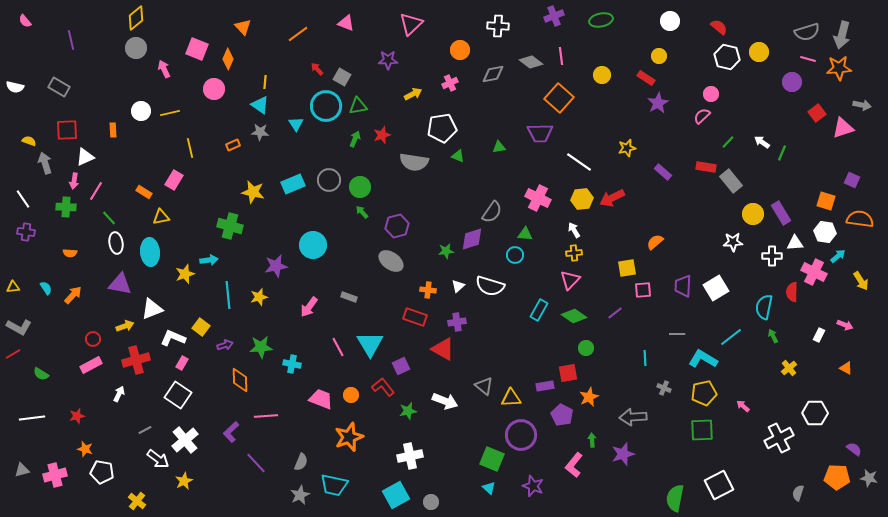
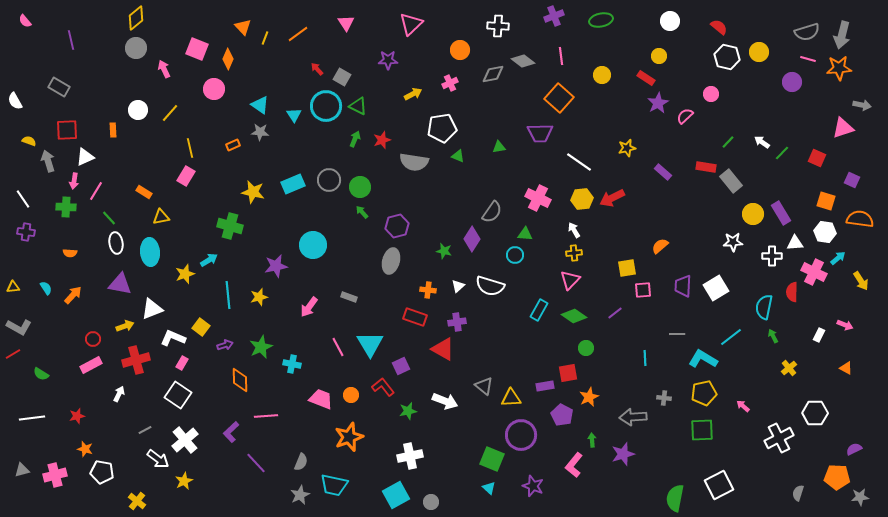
pink triangle at (346, 23): rotated 36 degrees clockwise
gray diamond at (531, 62): moved 8 px left, 1 px up
yellow line at (265, 82): moved 44 px up; rotated 16 degrees clockwise
white semicircle at (15, 87): moved 14 px down; rotated 48 degrees clockwise
green triangle at (358, 106): rotated 36 degrees clockwise
white circle at (141, 111): moved 3 px left, 1 px up
yellow line at (170, 113): rotated 36 degrees counterclockwise
red square at (817, 113): moved 45 px down; rotated 30 degrees counterclockwise
pink semicircle at (702, 116): moved 17 px left
cyan triangle at (296, 124): moved 2 px left, 9 px up
red star at (382, 135): moved 5 px down
green line at (782, 153): rotated 21 degrees clockwise
gray arrow at (45, 163): moved 3 px right, 2 px up
pink rectangle at (174, 180): moved 12 px right, 4 px up
purple diamond at (472, 239): rotated 40 degrees counterclockwise
orange semicircle at (655, 242): moved 5 px right, 4 px down
green star at (446, 251): moved 2 px left; rotated 21 degrees clockwise
cyan arrow at (838, 256): moved 2 px down
cyan arrow at (209, 260): rotated 24 degrees counterclockwise
gray ellipse at (391, 261): rotated 70 degrees clockwise
green star at (261, 347): rotated 20 degrees counterclockwise
gray cross at (664, 388): moved 10 px down; rotated 16 degrees counterclockwise
purple semicircle at (854, 449): rotated 63 degrees counterclockwise
gray star at (869, 478): moved 9 px left, 19 px down; rotated 18 degrees counterclockwise
